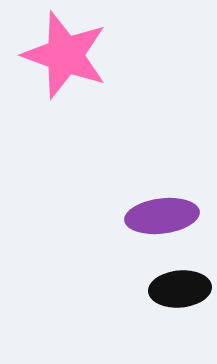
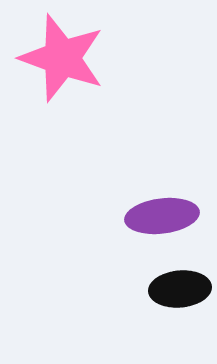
pink star: moved 3 px left, 3 px down
